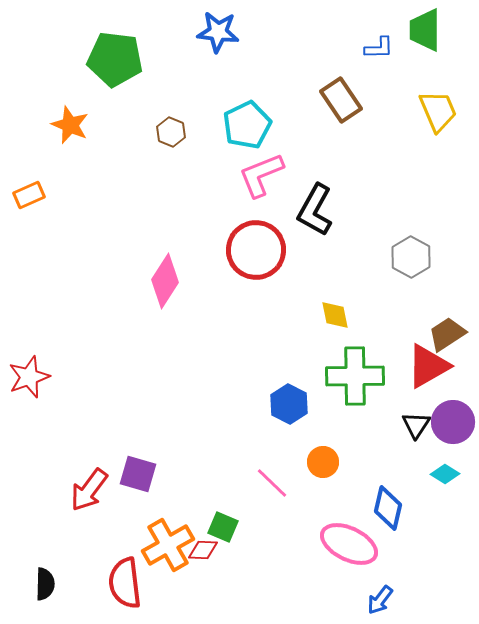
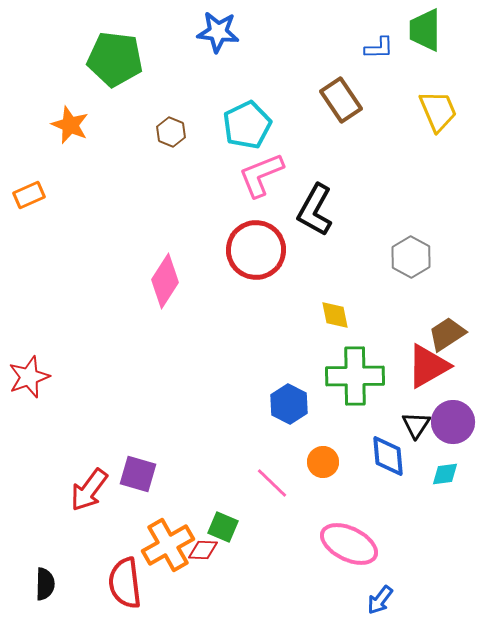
cyan diamond: rotated 40 degrees counterclockwise
blue diamond: moved 52 px up; rotated 18 degrees counterclockwise
